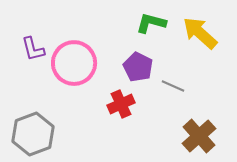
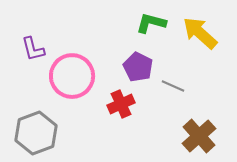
pink circle: moved 2 px left, 13 px down
gray hexagon: moved 3 px right, 1 px up
